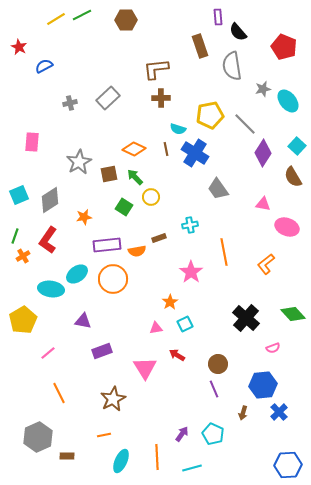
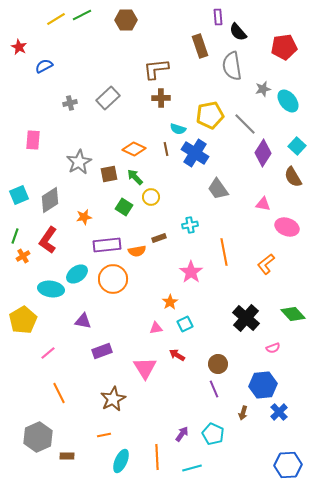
red pentagon at (284, 47): rotated 30 degrees counterclockwise
pink rectangle at (32, 142): moved 1 px right, 2 px up
